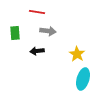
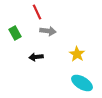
red line: rotated 56 degrees clockwise
green rectangle: rotated 24 degrees counterclockwise
black arrow: moved 1 px left, 6 px down
cyan ellipse: moved 1 px left, 4 px down; rotated 75 degrees counterclockwise
